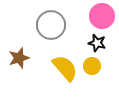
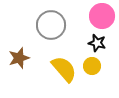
yellow semicircle: moved 1 px left, 1 px down
